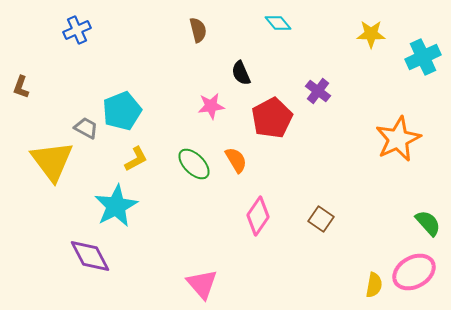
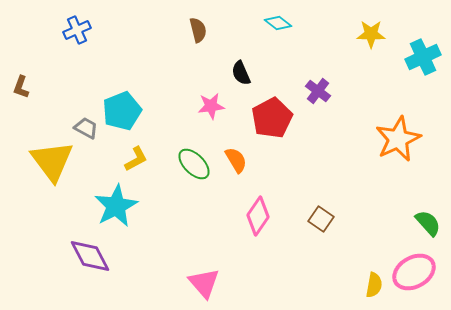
cyan diamond: rotated 12 degrees counterclockwise
pink triangle: moved 2 px right, 1 px up
